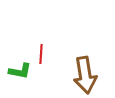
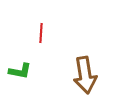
red line: moved 21 px up
